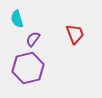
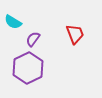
cyan semicircle: moved 4 px left, 3 px down; rotated 42 degrees counterclockwise
purple hexagon: rotated 12 degrees counterclockwise
